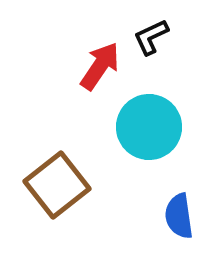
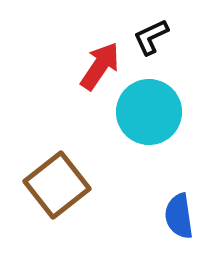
cyan circle: moved 15 px up
